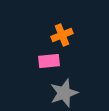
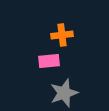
orange cross: rotated 15 degrees clockwise
